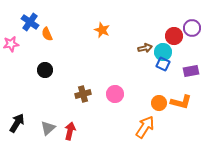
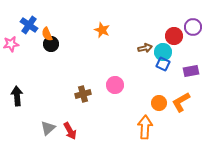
blue cross: moved 1 px left, 3 px down
purple circle: moved 1 px right, 1 px up
black circle: moved 6 px right, 26 px up
pink circle: moved 9 px up
orange L-shape: rotated 135 degrees clockwise
black arrow: moved 27 px up; rotated 36 degrees counterclockwise
orange arrow: rotated 30 degrees counterclockwise
red arrow: rotated 138 degrees clockwise
